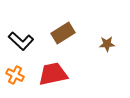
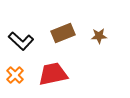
brown rectangle: rotated 10 degrees clockwise
brown star: moved 8 px left, 8 px up
orange cross: rotated 18 degrees clockwise
